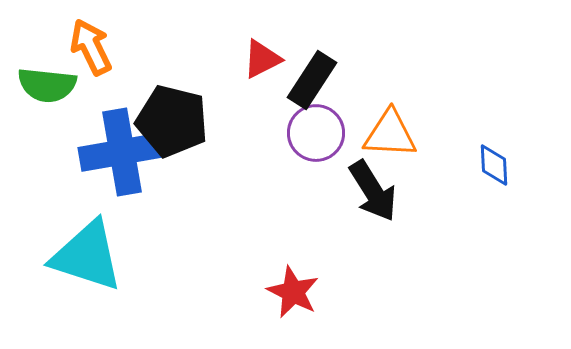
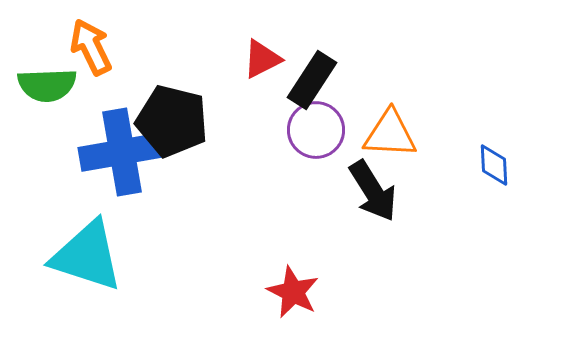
green semicircle: rotated 8 degrees counterclockwise
purple circle: moved 3 px up
